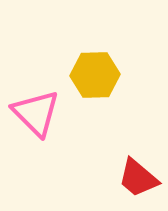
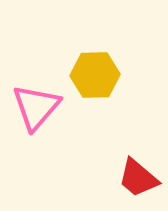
pink triangle: moved 6 px up; rotated 26 degrees clockwise
